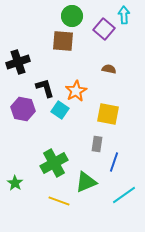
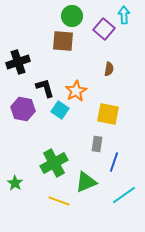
brown semicircle: rotated 88 degrees clockwise
